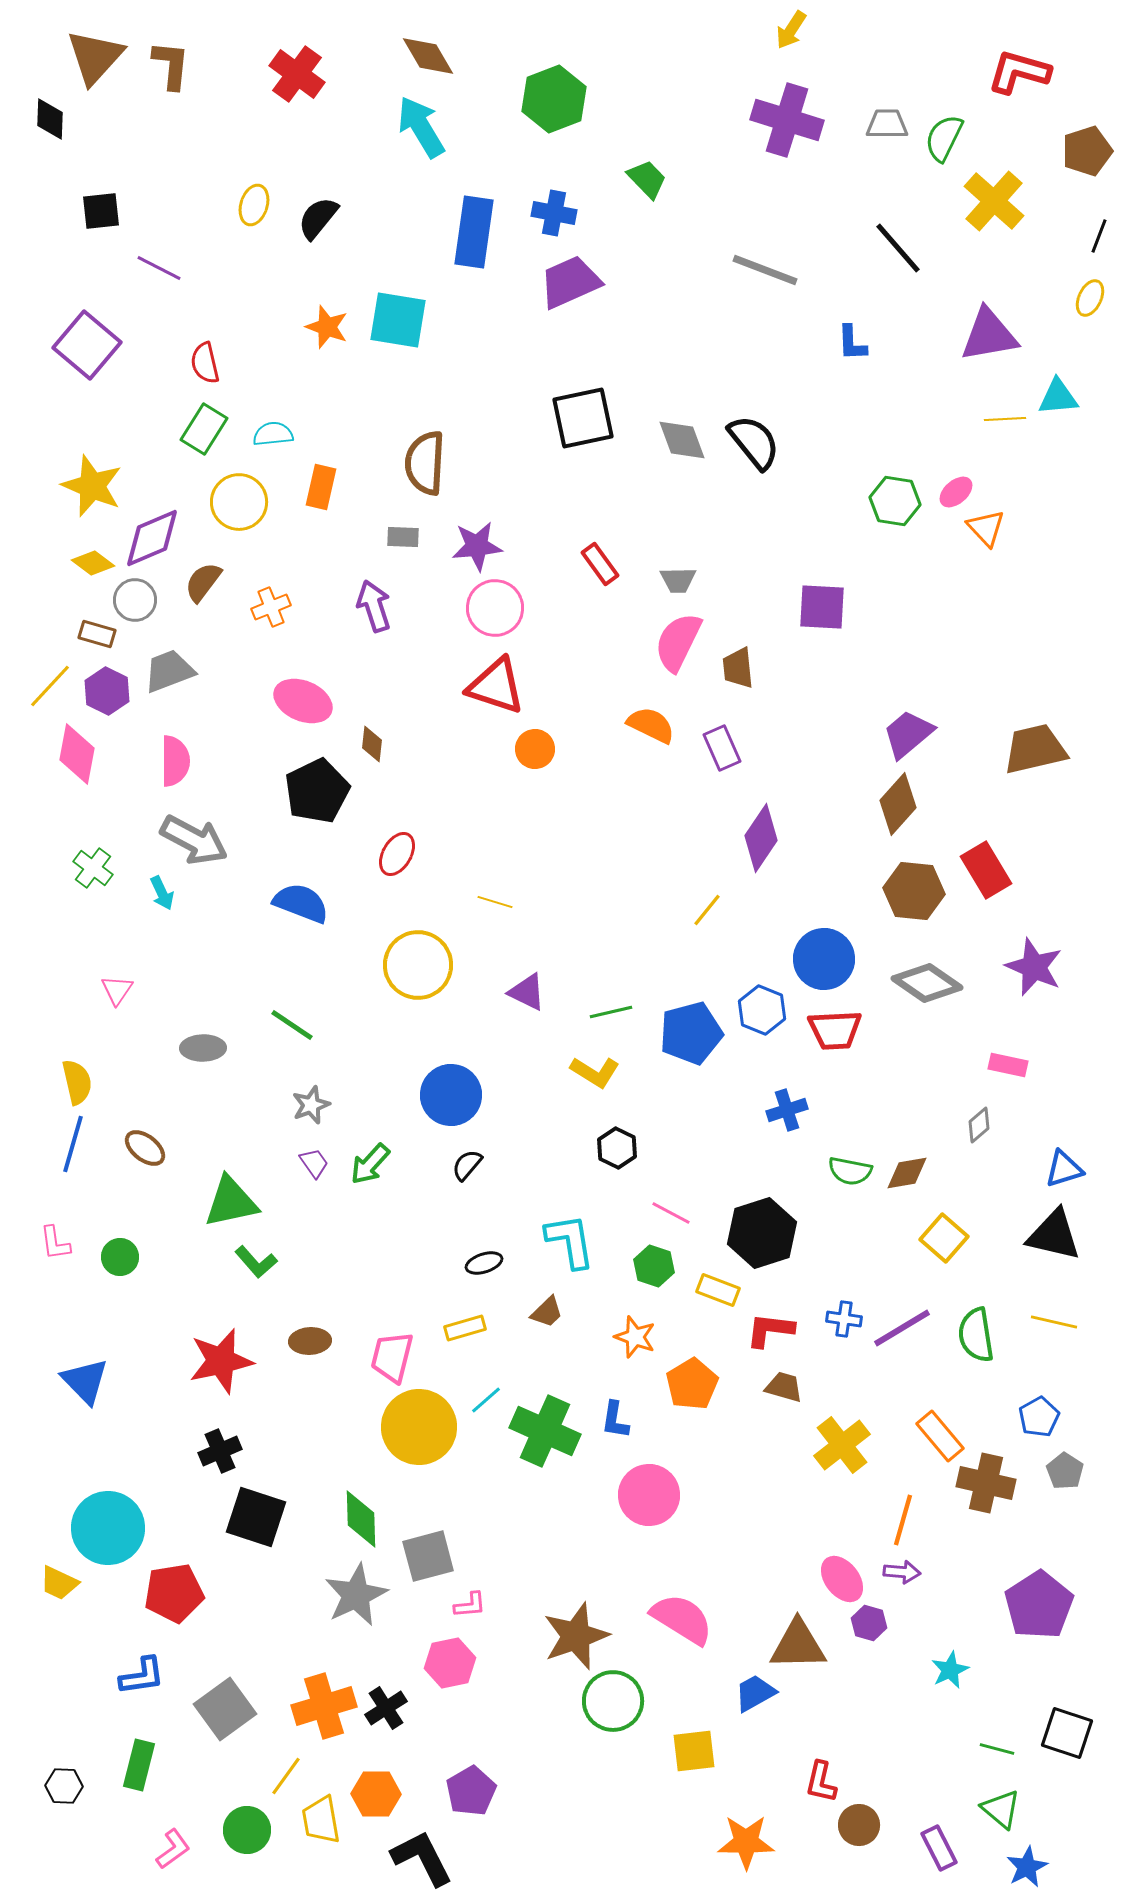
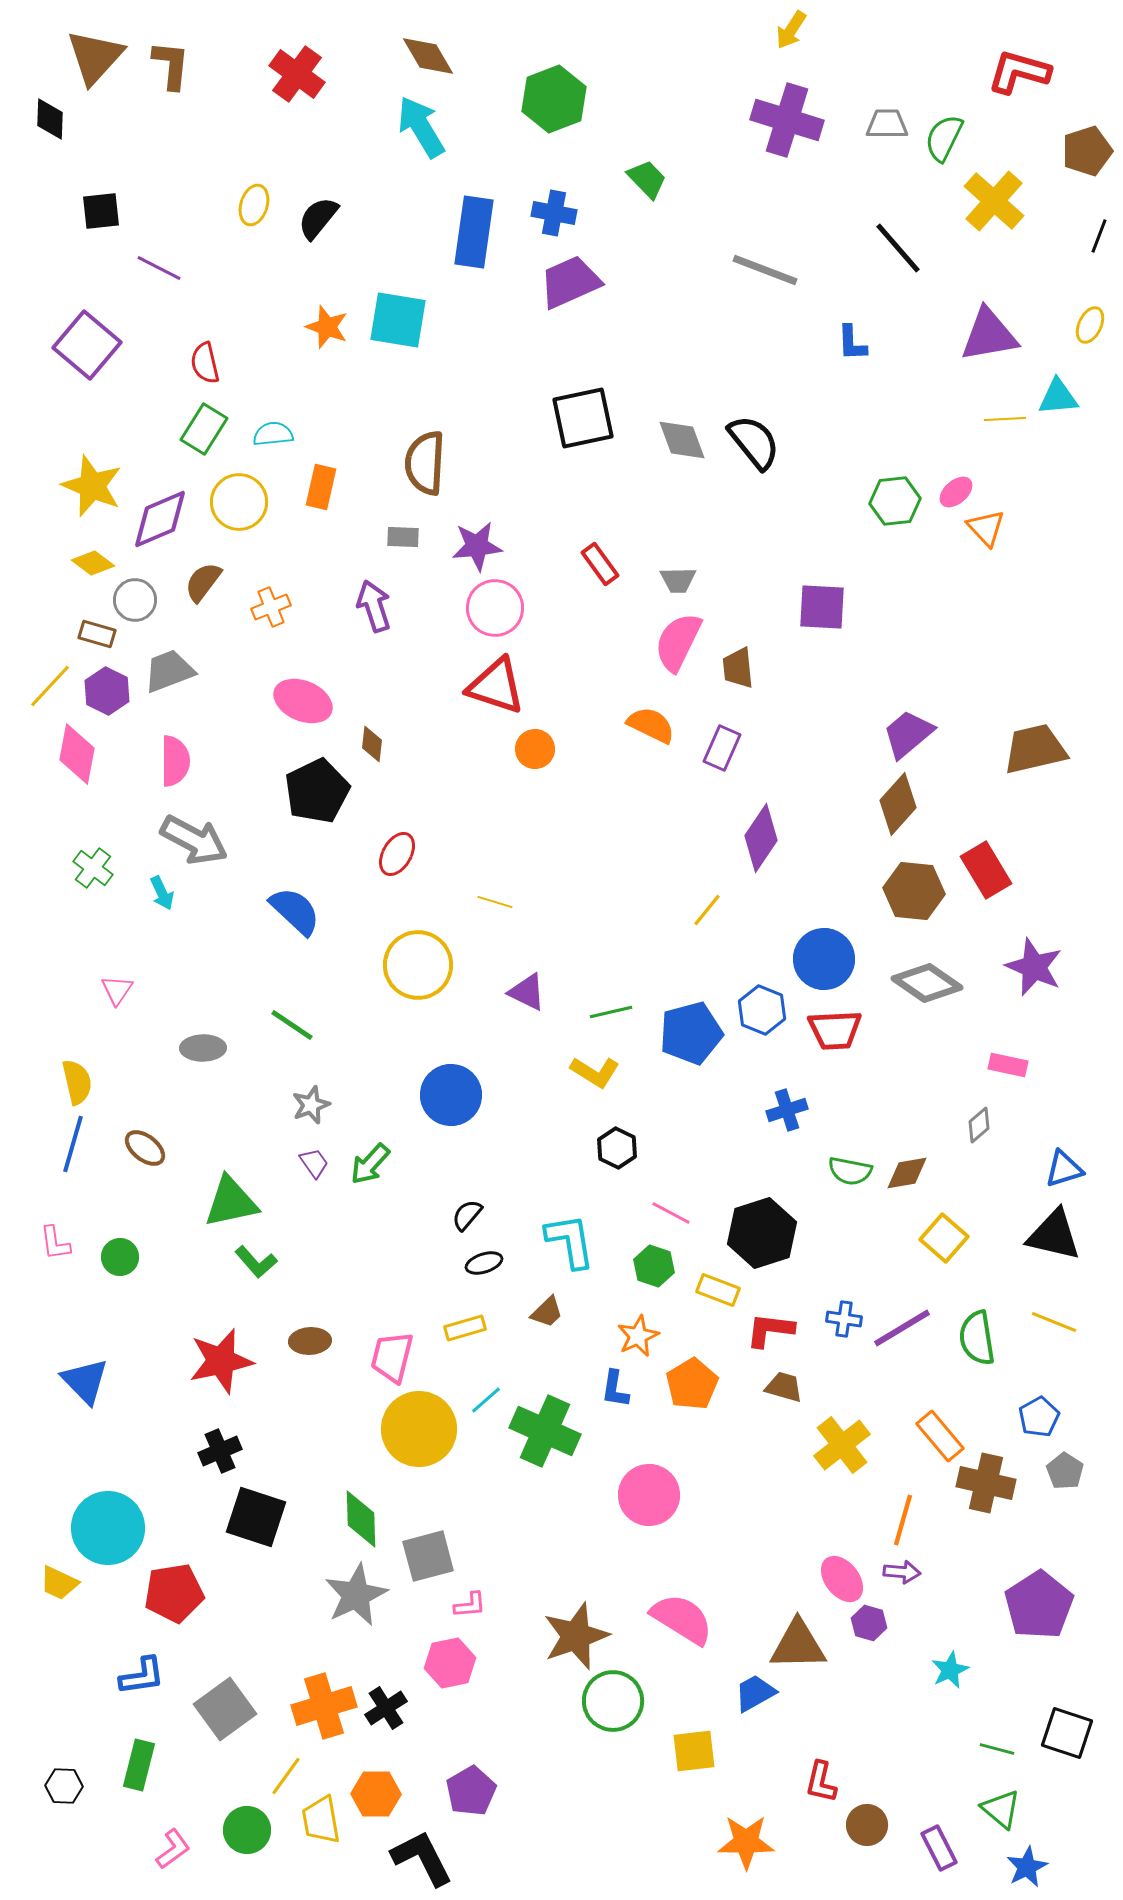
yellow ellipse at (1090, 298): moved 27 px down
green hexagon at (895, 501): rotated 15 degrees counterclockwise
purple diamond at (152, 538): moved 8 px right, 19 px up
purple rectangle at (722, 748): rotated 48 degrees clockwise
blue semicircle at (301, 903): moved 6 px left, 8 px down; rotated 22 degrees clockwise
black semicircle at (467, 1165): moved 50 px down
yellow line at (1054, 1322): rotated 9 degrees clockwise
green semicircle at (976, 1335): moved 1 px right, 3 px down
orange star at (635, 1337): moved 3 px right, 1 px up; rotated 27 degrees clockwise
blue L-shape at (615, 1420): moved 31 px up
yellow circle at (419, 1427): moved 2 px down
brown circle at (859, 1825): moved 8 px right
